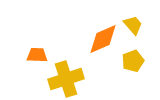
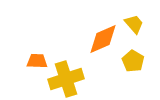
yellow trapezoid: moved 1 px right, 1 px up
orange trapezoid: moved 6 px down
yellow pentagon: rotated 20 degrees counterclockwise
